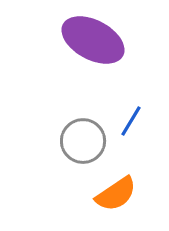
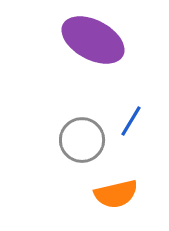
gray circle: moved 1 px left, 1 px up
orange semicircle: rotated 21 degrees clockwise
